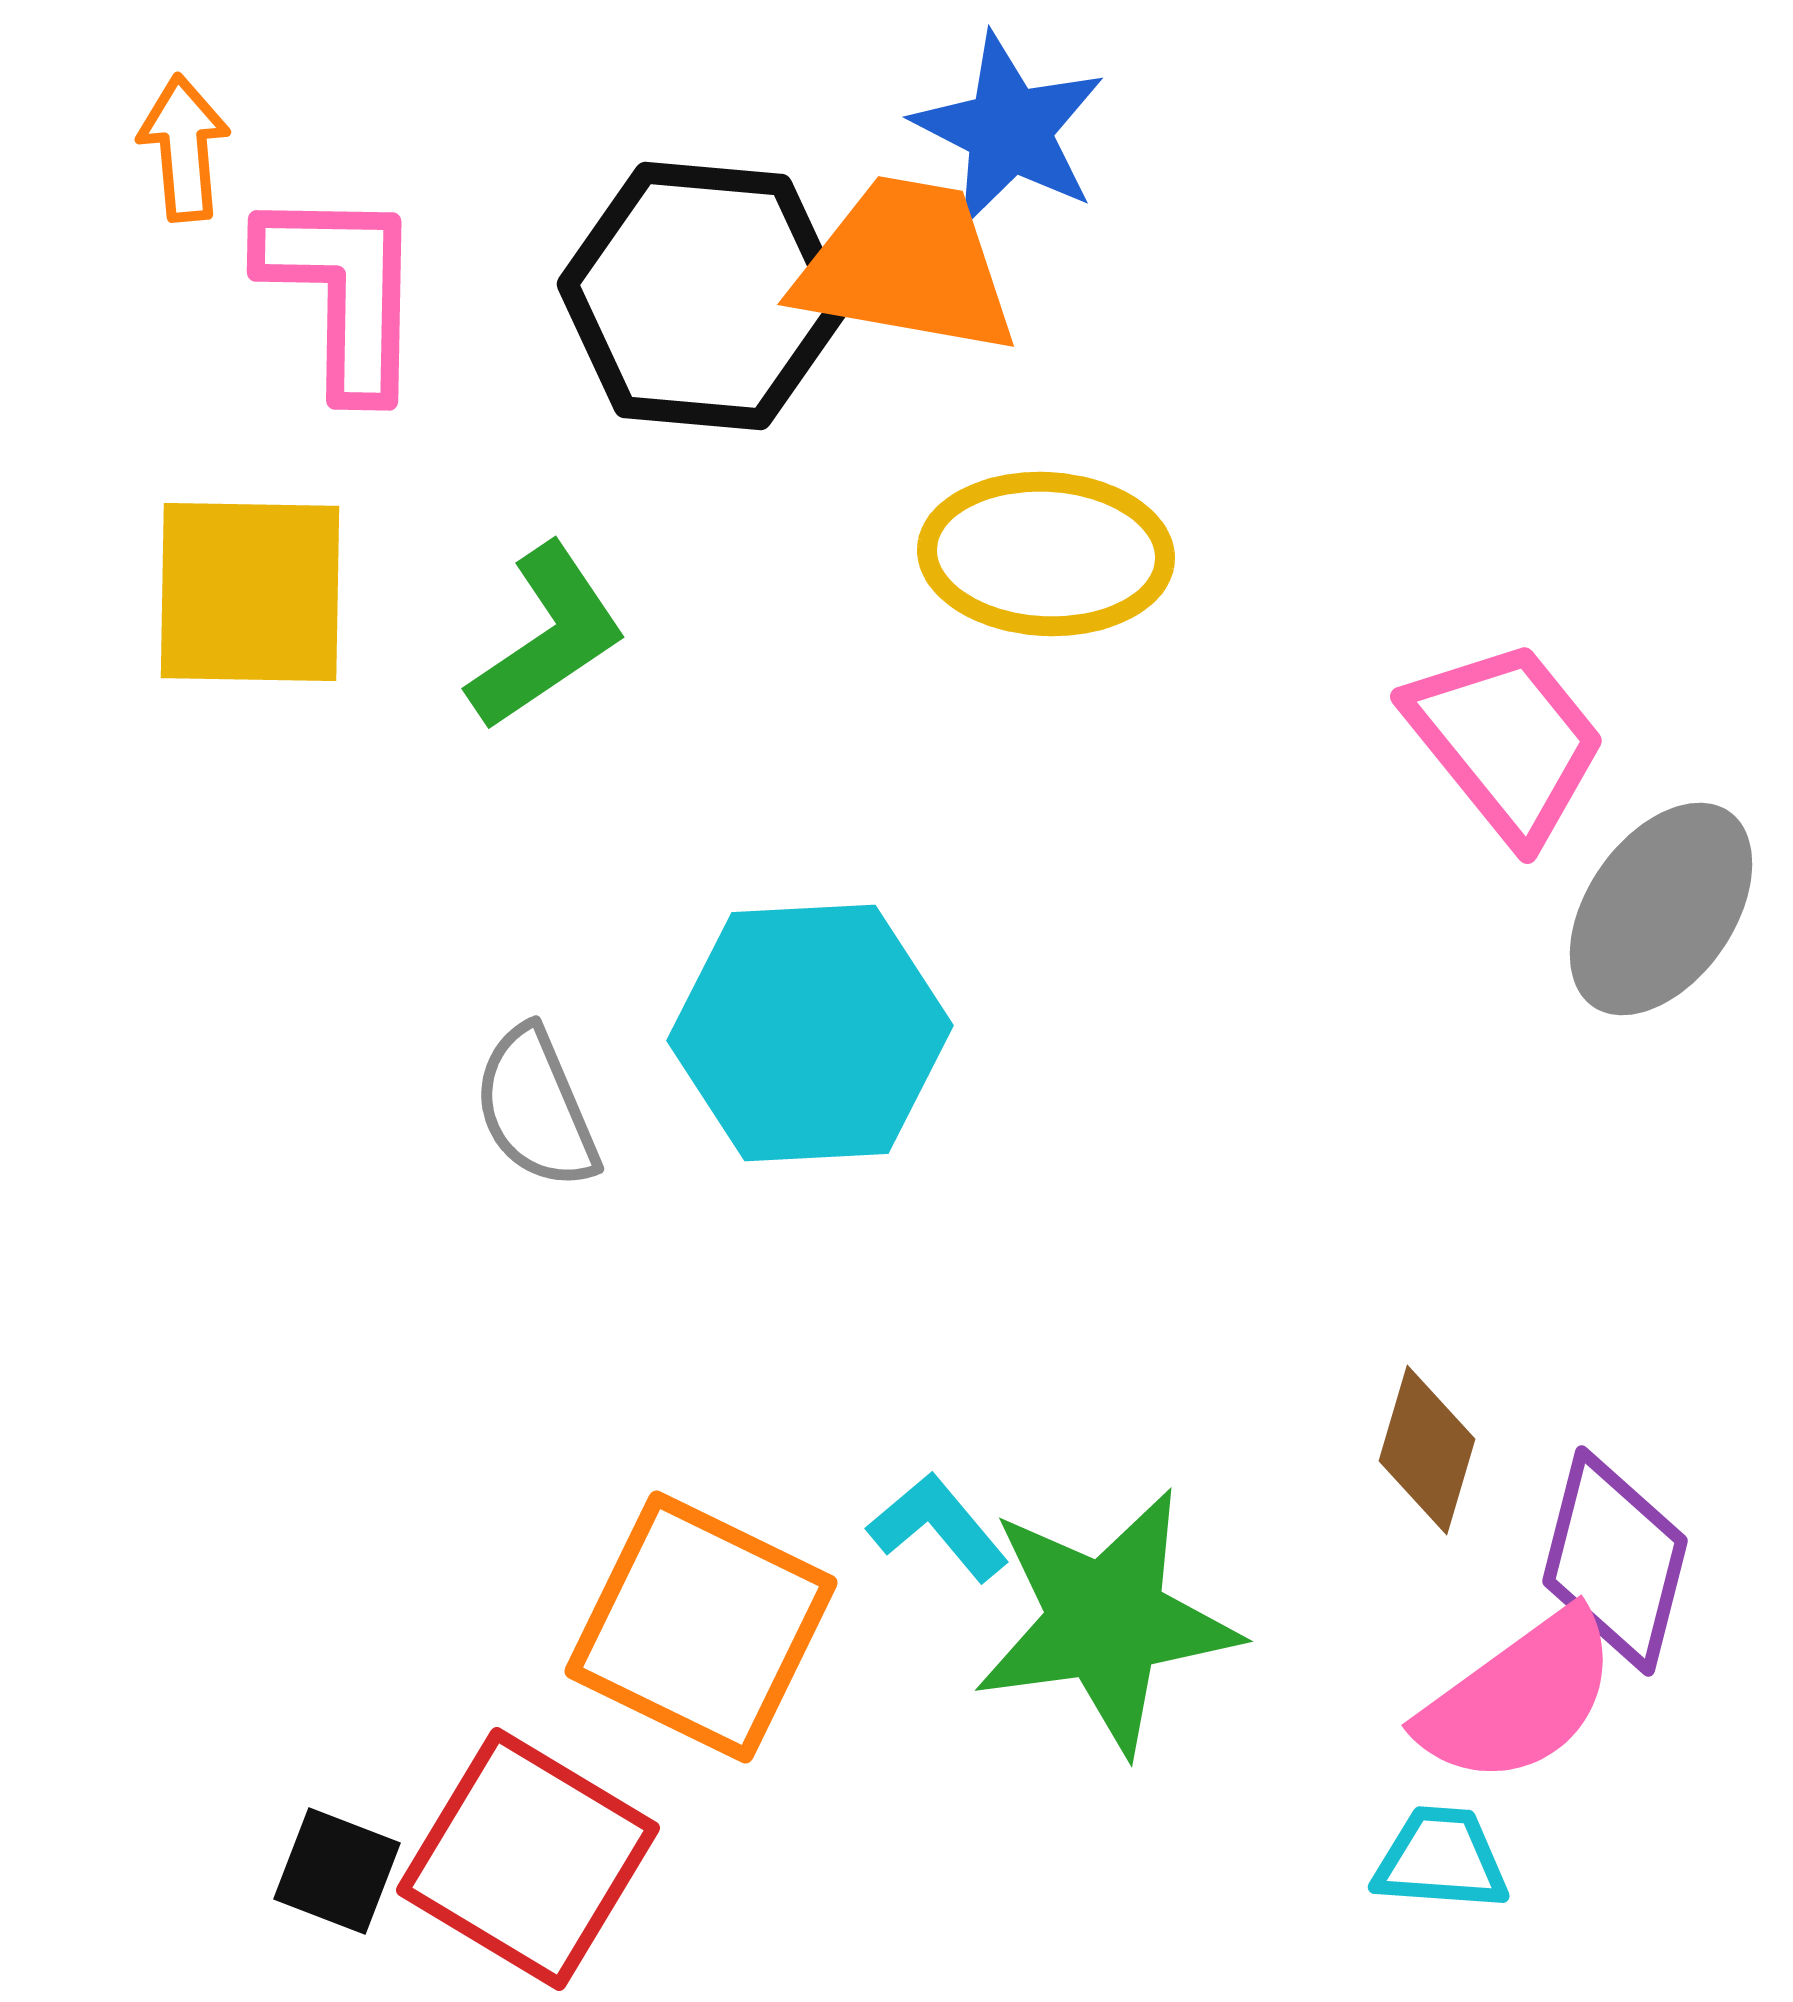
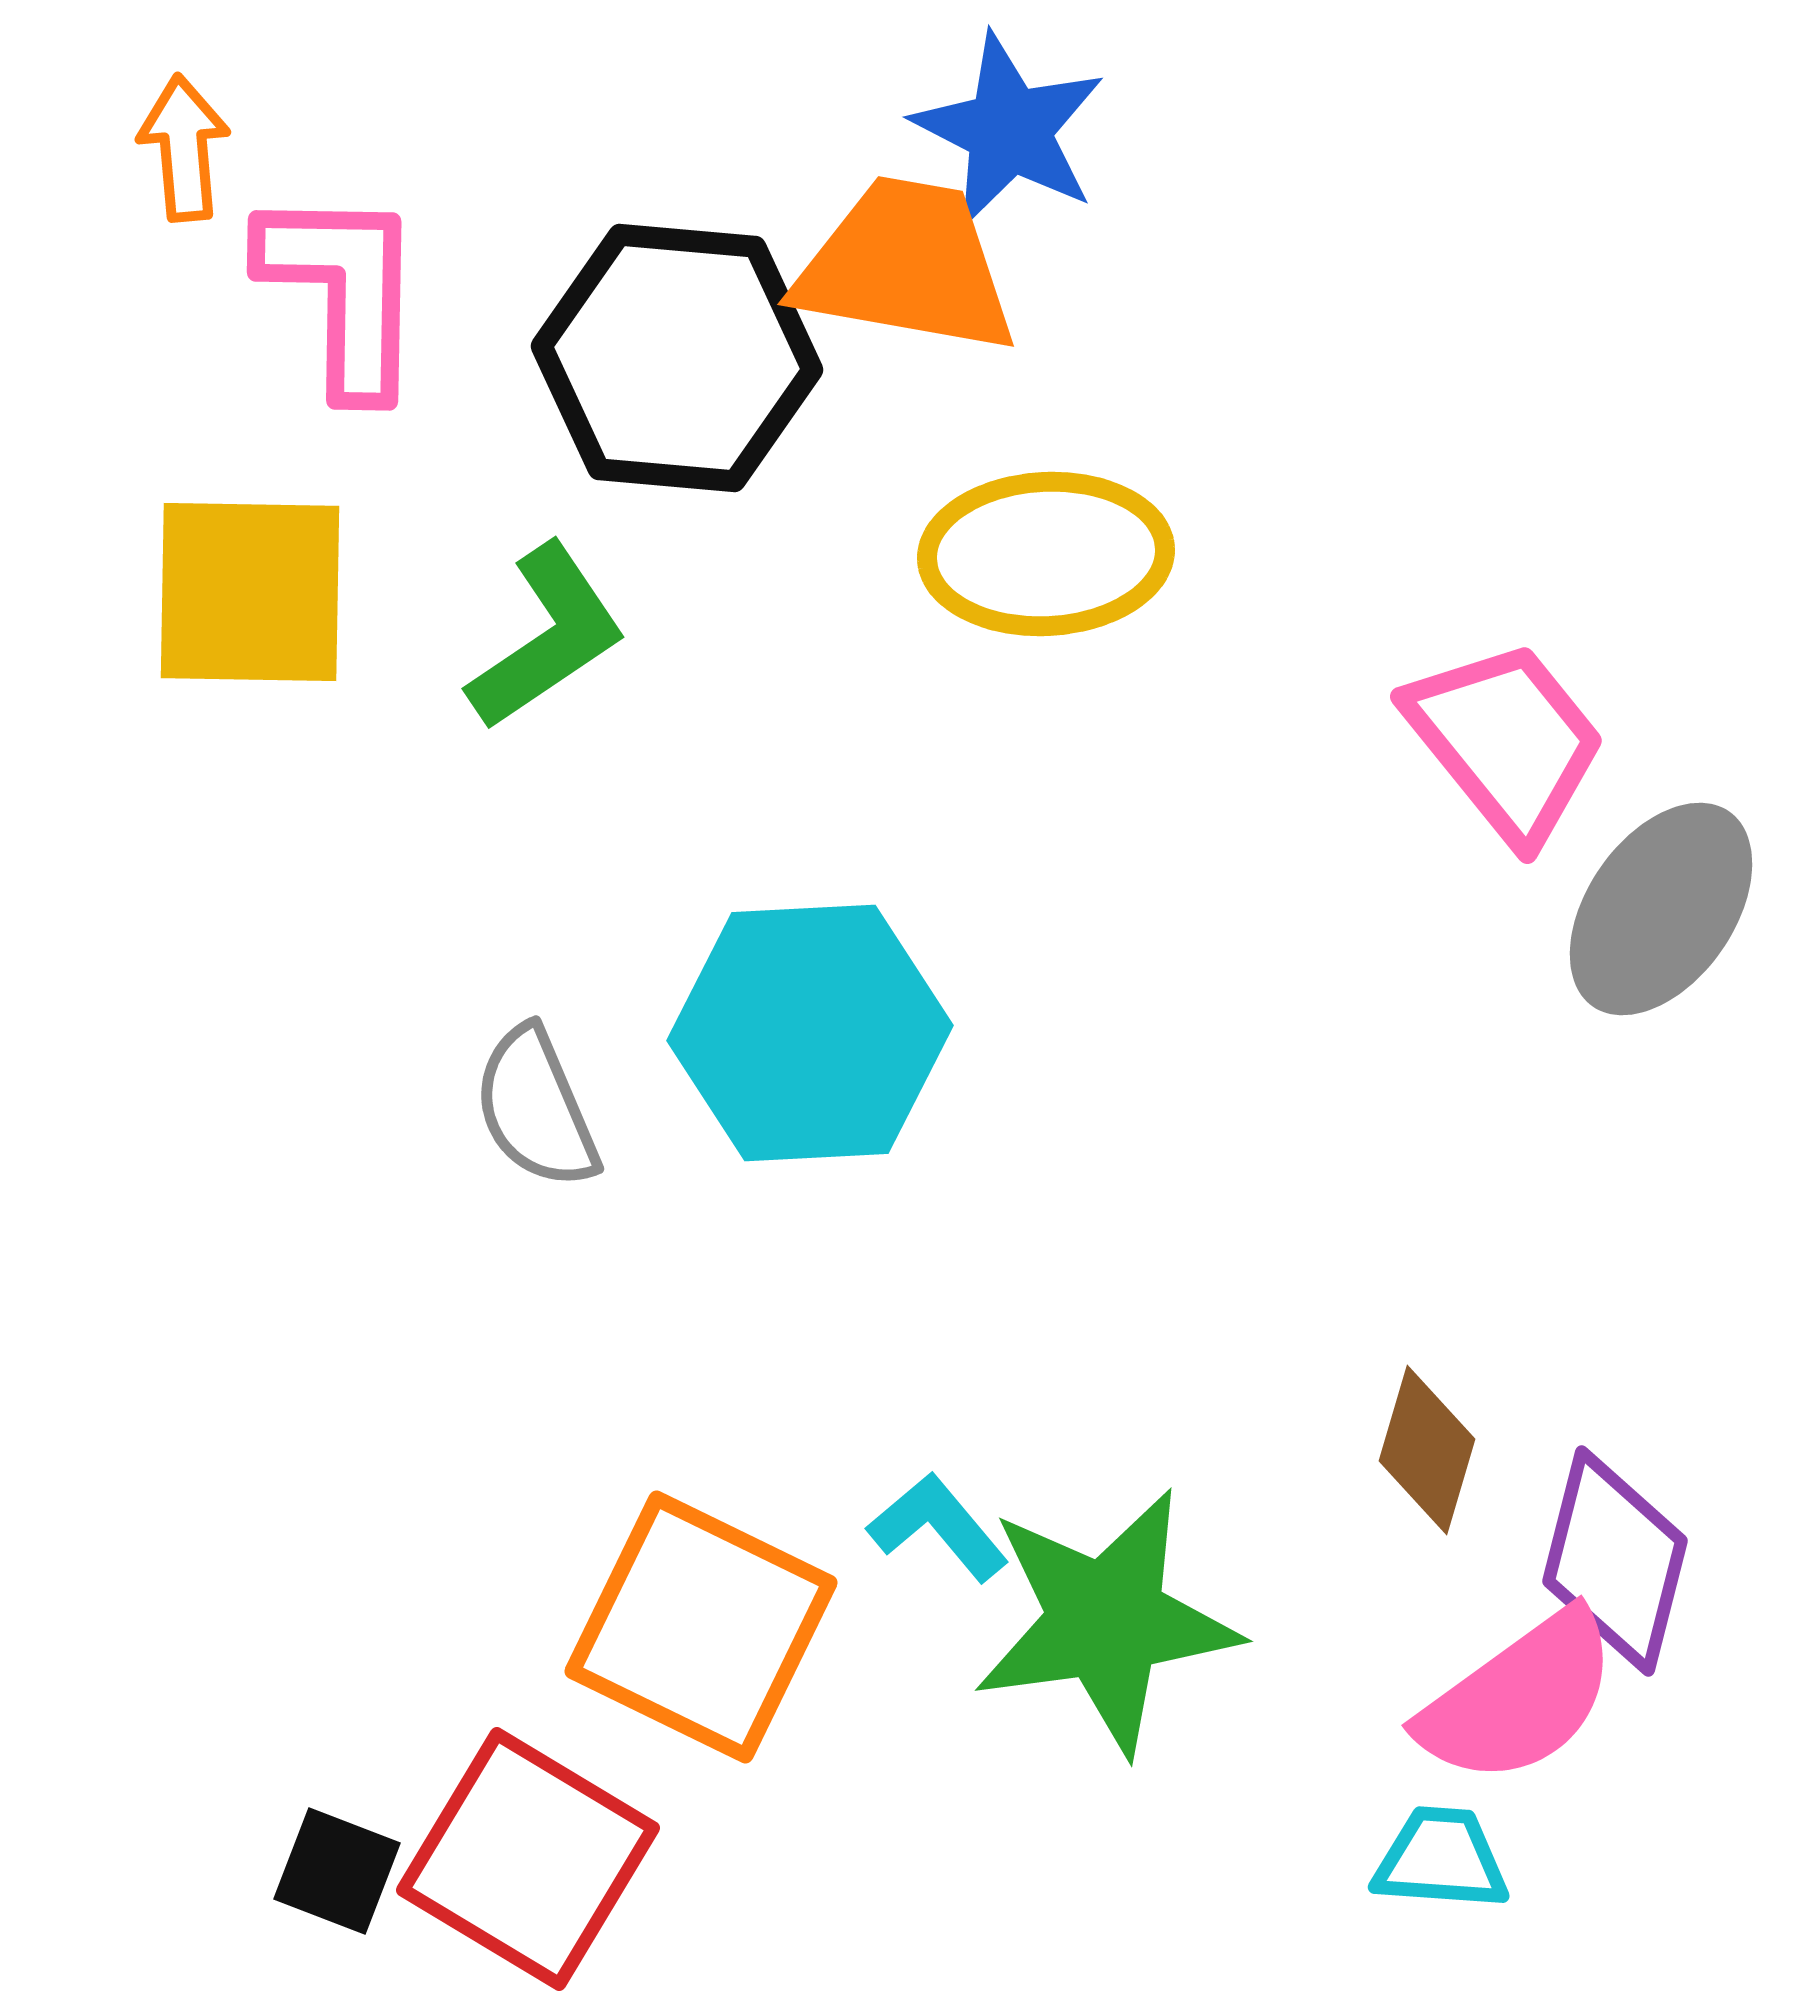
black hexagon: moved 26 px left, 62 px down
yellow ellipse: rotated 6 degrees counterclockwise
